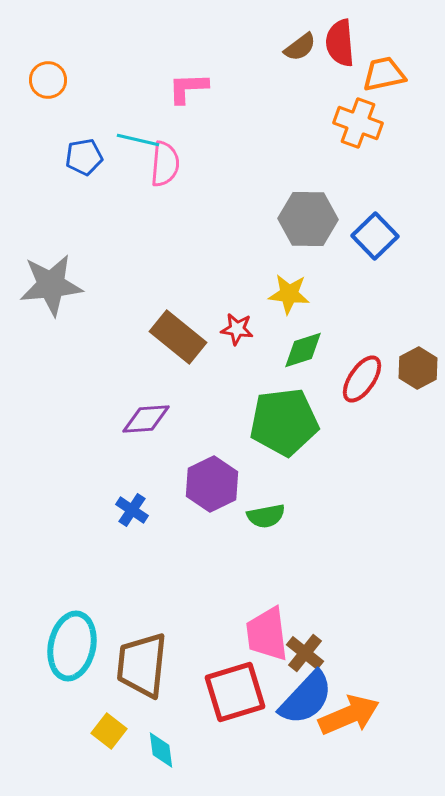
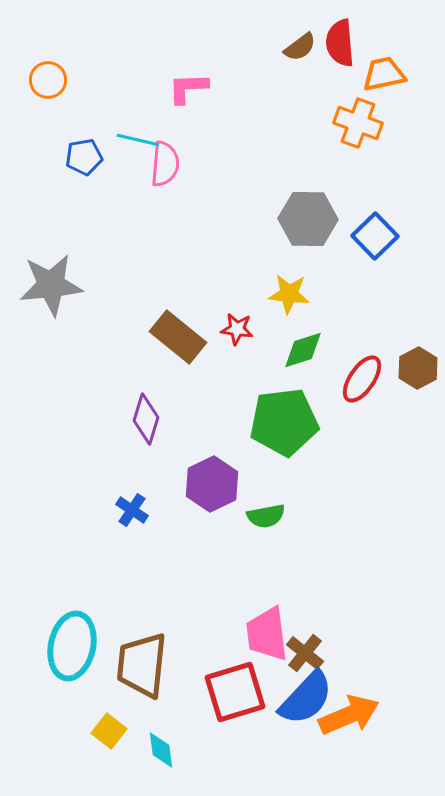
purple diamond: rotated 69 degrees counterclockwise
